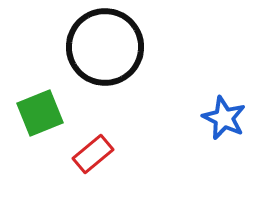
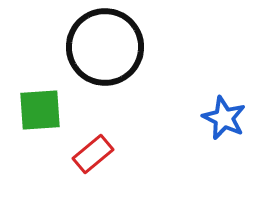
green square: moved 3 px up; rotated 18 degrees clockwise
